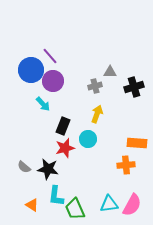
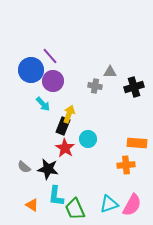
gray cross: rotated 24 degrees clockwise
yellow arrow: moved 28 px left
red star: rotated 24 degrees counterclockwise
cyan triangle: rotated 12 degrees counterclockwise
